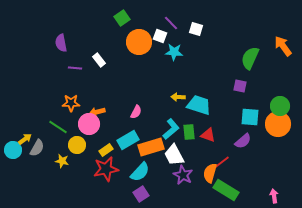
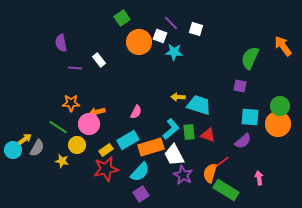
pink arrow at (274, 196): moved 15 px left, 18 px up
